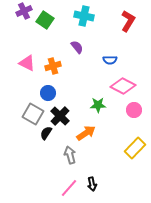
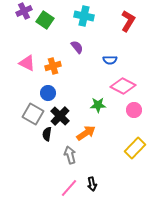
black semicircle: moved 1 px right, 1 px down; rotated 24 degrees counterclockwise
